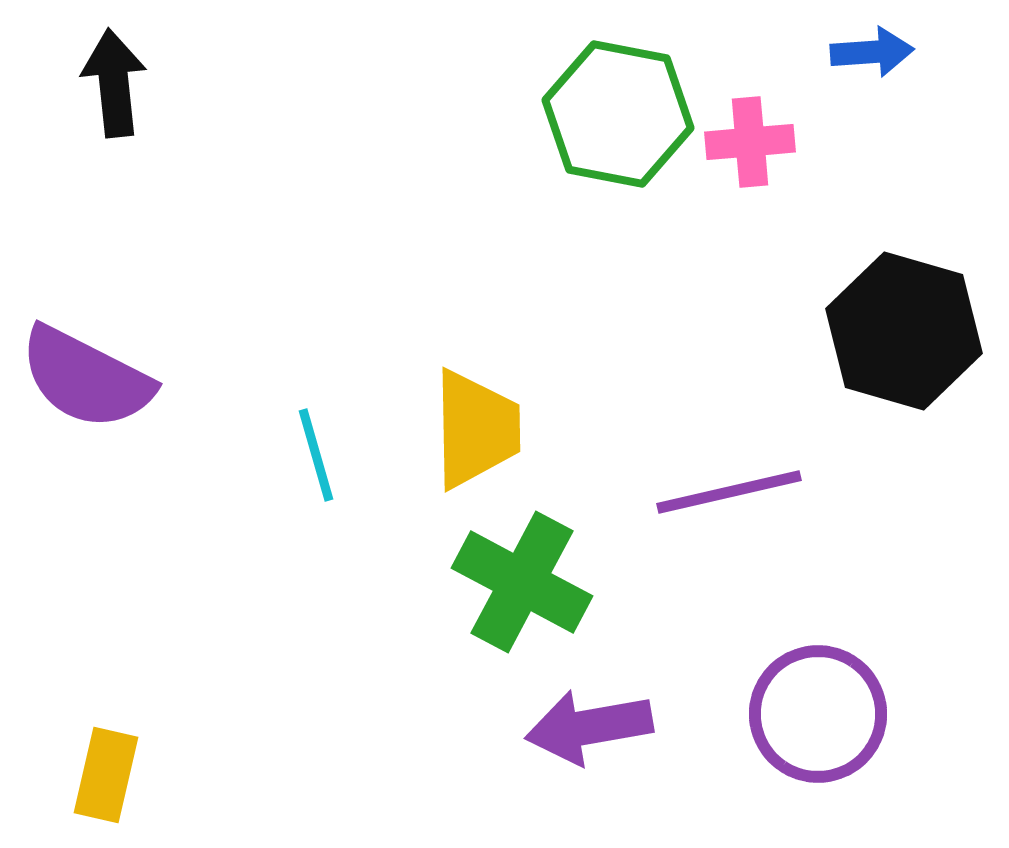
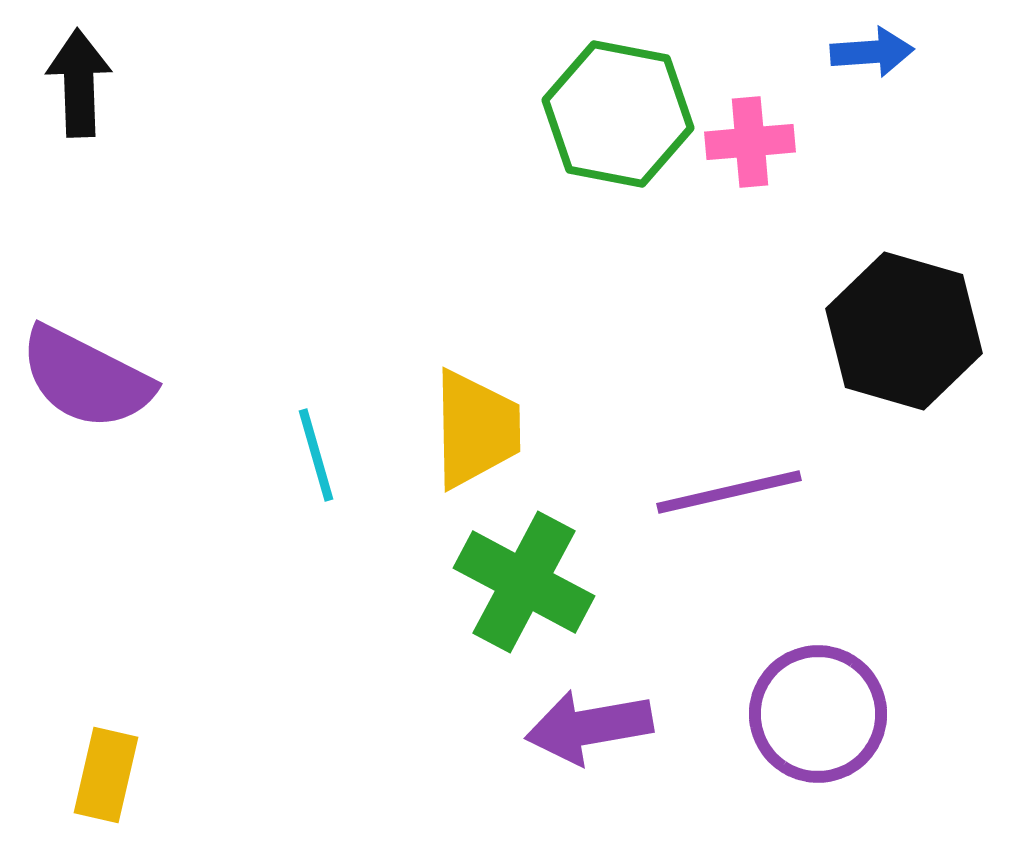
black arrow: moved 35 px left; rotated 4 degrees clockwise
green cross: moved 2 px right
